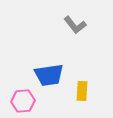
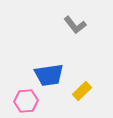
yellow rectangle: rotated 42 degrees clockwise
pink hexagon: moved 3 px right
